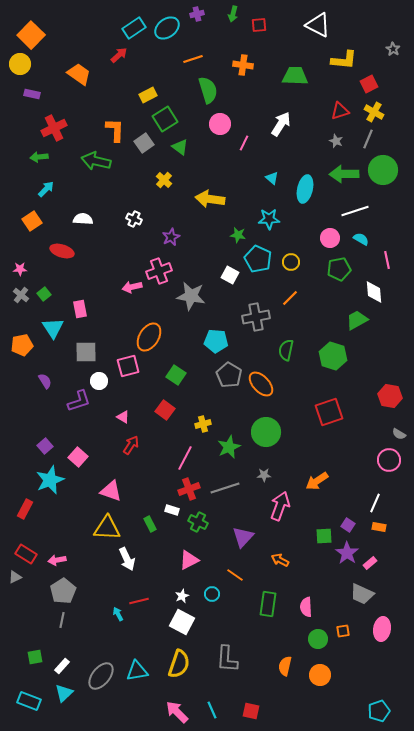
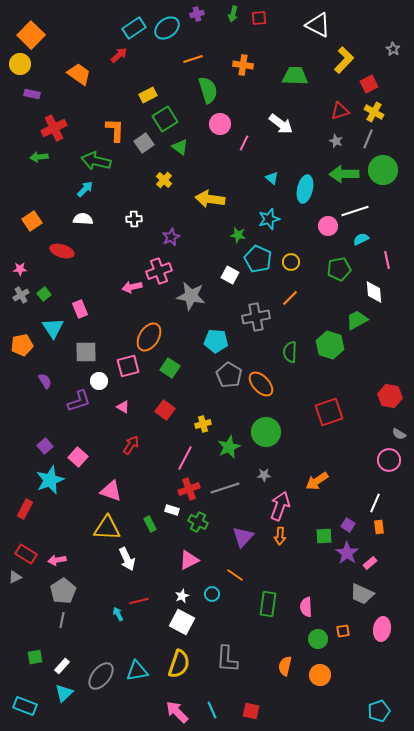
red square at (259, 25): moved 7 px up
yellow L-shape at (344, 60): rotated 52 degrees counterclockwise
white arrow at (281, 124): rotated 95 degrees clockwise
cyan arrow at (46, 189): moved 39 px right
white cross at (134, 219): rotated 28 degrees counterclockwise
cyan star at (269, 219): rotated 15 degrees counterclockwise
pink circle at (330, 238): moved 2 px left, 12 px up
cyan semicircle at (361, 239): rotated 56 degrees counterclockwise
gray cross at (21, 295): rotated 21 degrees clockwise
pink rectangle at (80, 309): rotated 12 degrees counterclockwise
green semicircle at (286, 350): moved 4 px right, 2 px down; rotated 10 degrees counterclockwise
green hexagon at (333, 356): moved 3 px left, 11 px up
green square at (176, 375): moved 6 px left, 7 px up
pink triangle at (123, 417): moved 10 px up
orange rectangle at (379, 527): rotated 72 degrees clockwise
orange arrow at (280, 560): moved 24 px up; rotated 114 degrees counterclockwise
cyan rectangle at (29, 701): moved 4 px left, 5 px down
